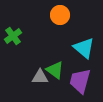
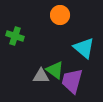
green cross: moved 2 px right; rotated 36 degrees counterclockwise
gray triangle: moved 1 px right, 1 px up
purple trapezoid: moved 8 px left
